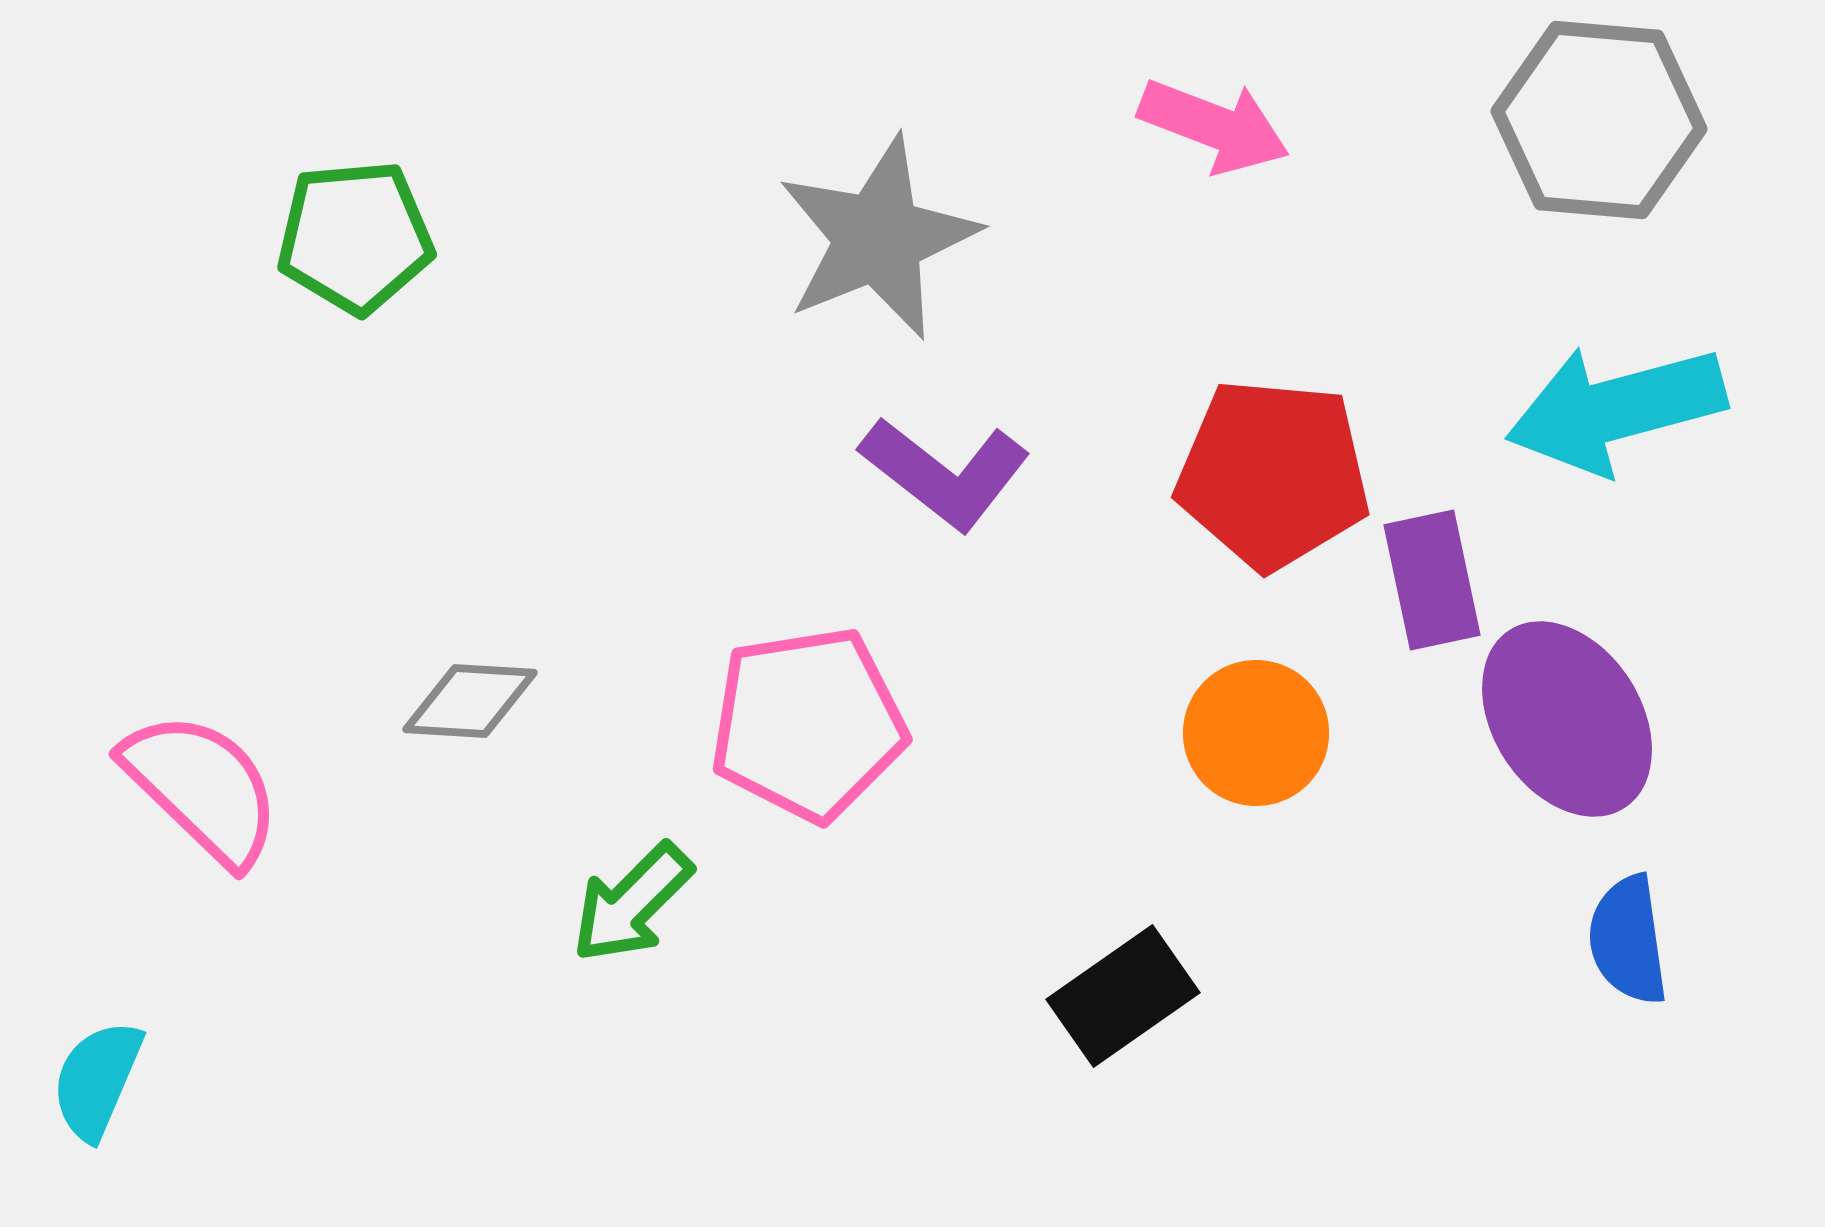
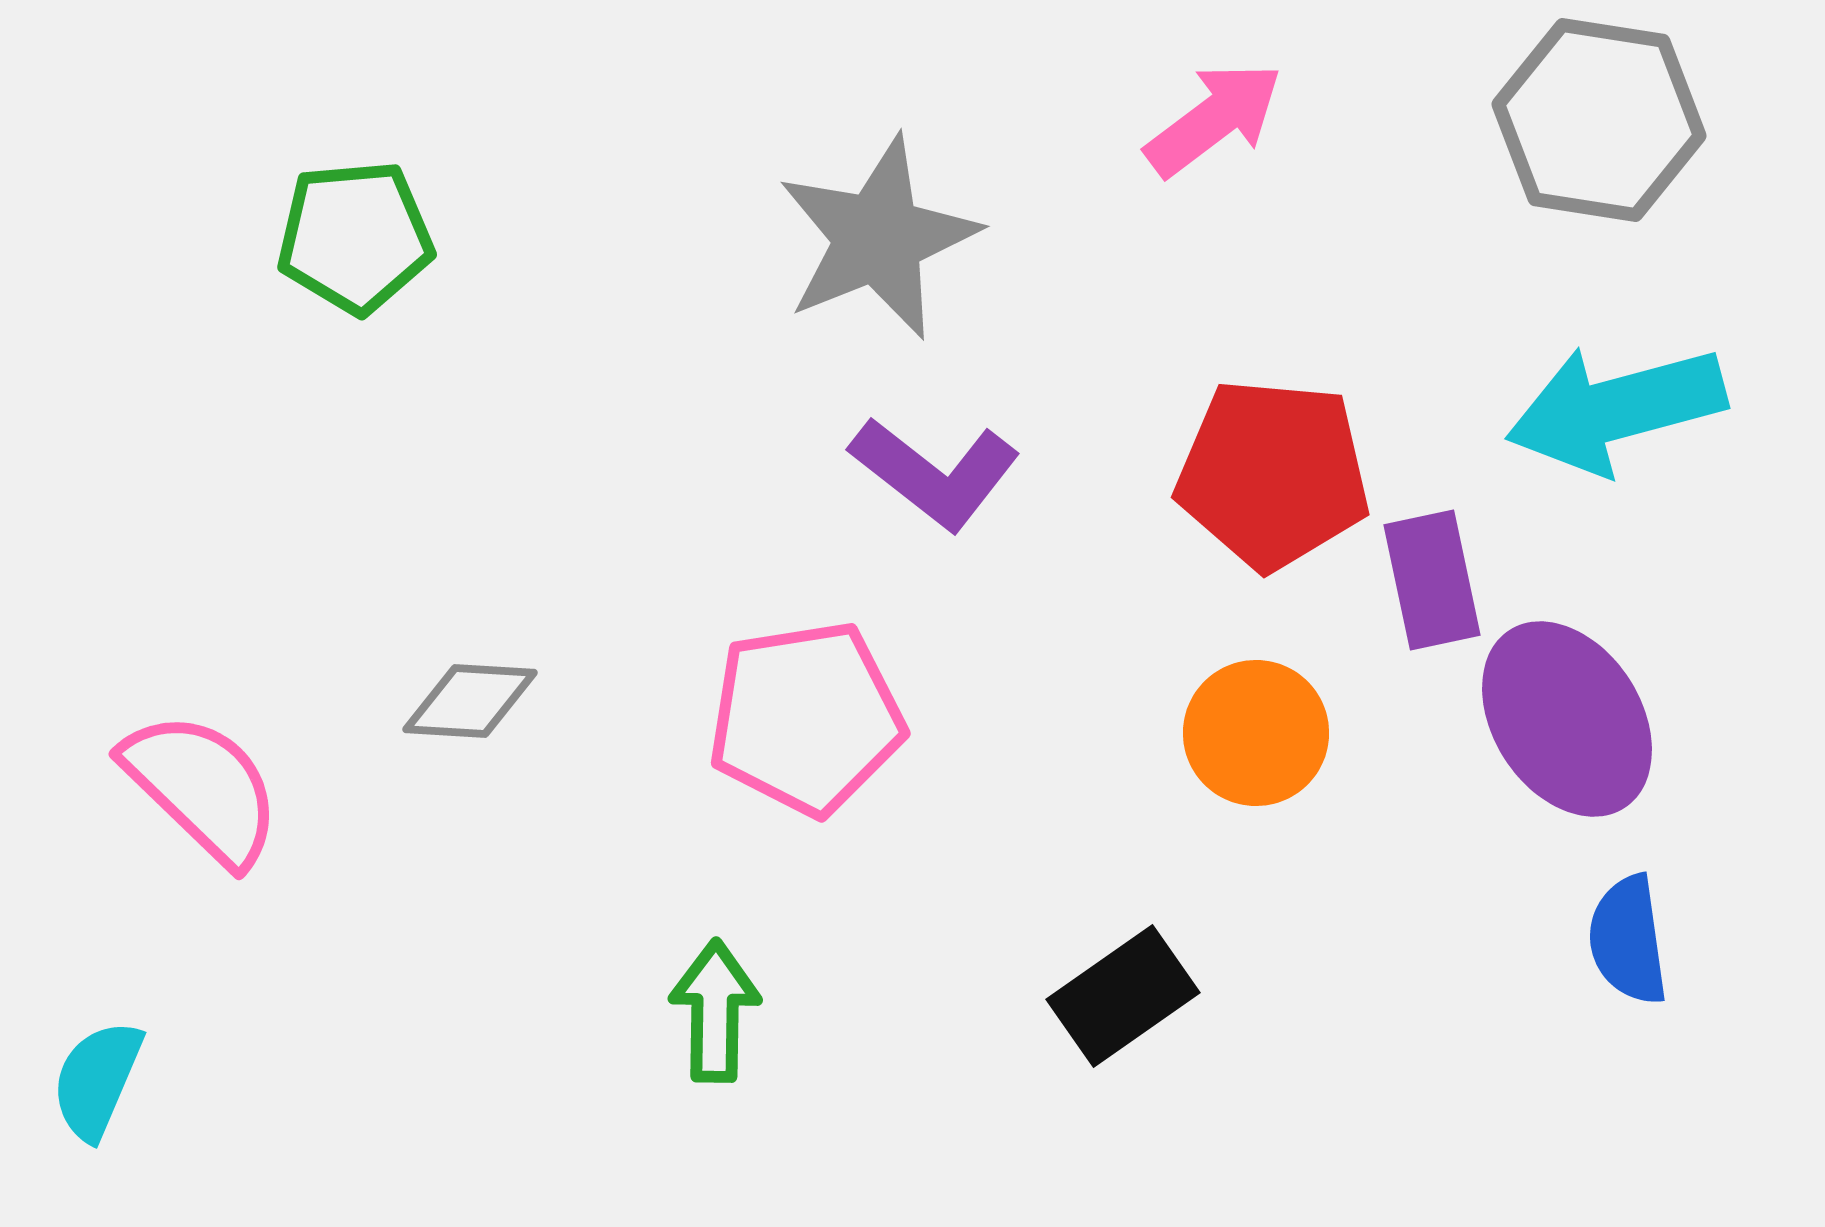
gray hexagon: rotated 4 degrees clockwise
pink arrow: moved 7 px up; rotated 58 degrees counterclockwise
purple L-shape: moved 10 px left
pink pentagon: moved 2 px left, 6 px up
green arrow: moved 83 px right, 108 px down; rotated 136 degrees clockwise
